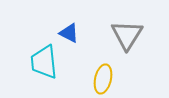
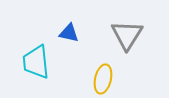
blue triangle: rotated 15 degrees counterclockwise
cyan trapezoid: moved 8 px left
